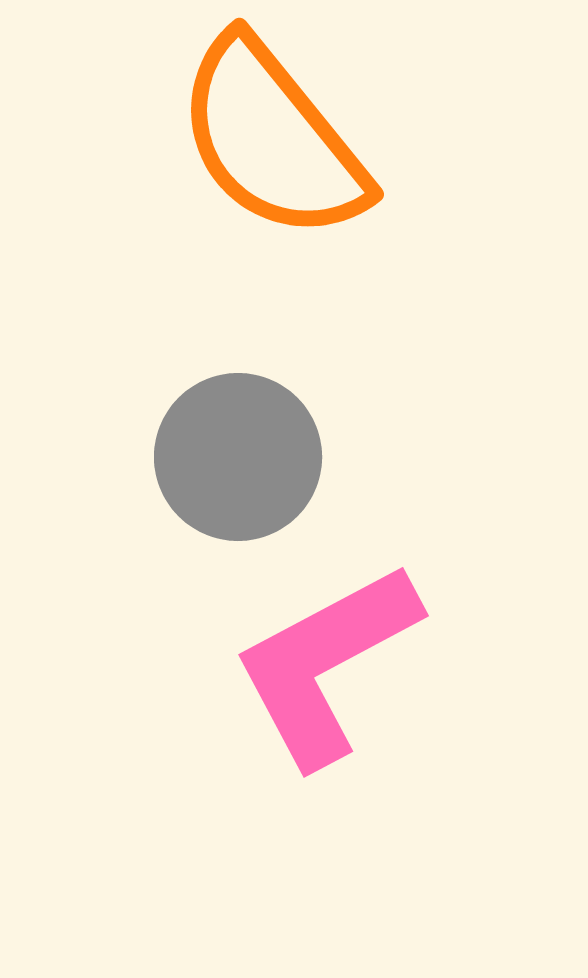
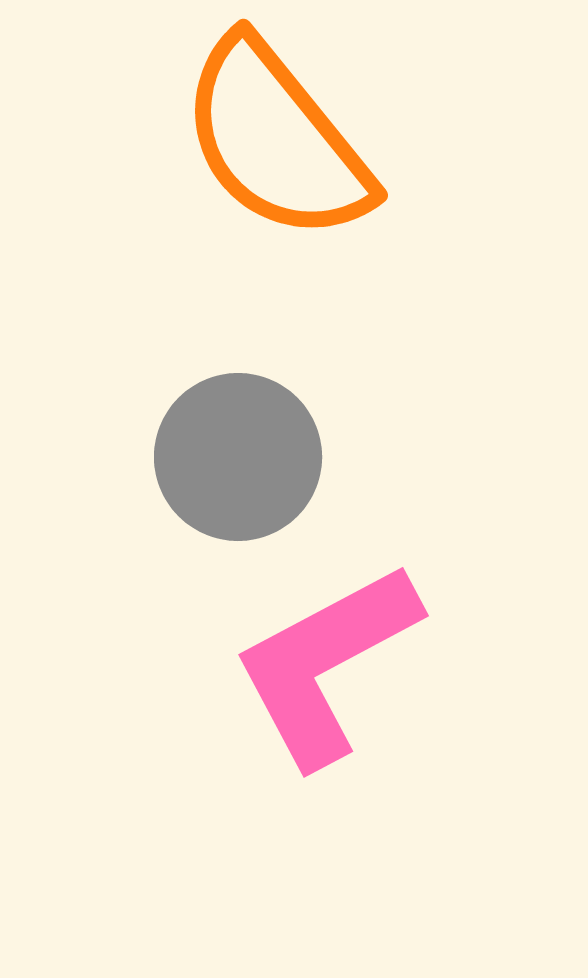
orange semicircle: moved 4 px right, 1 px down
